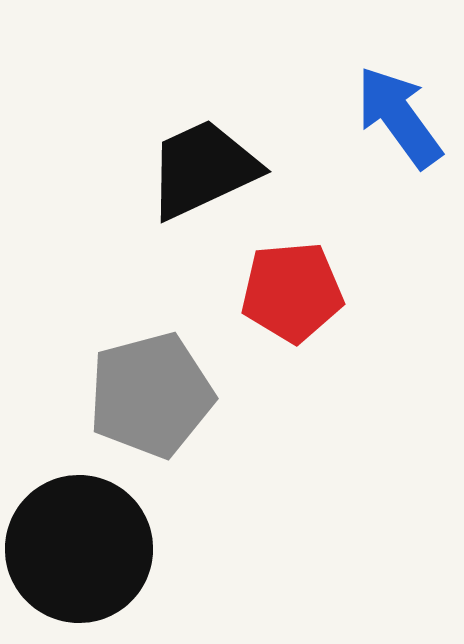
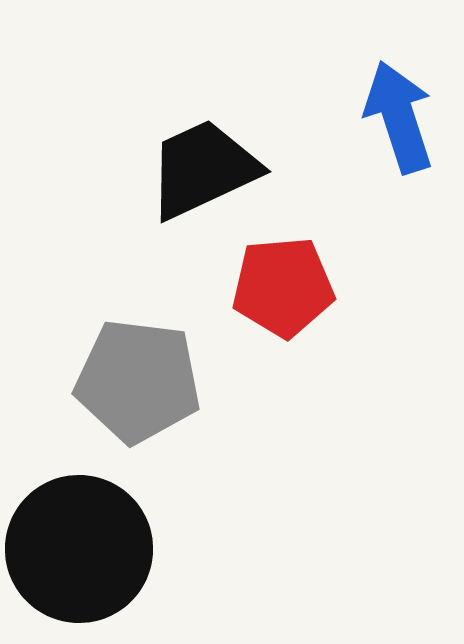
blue arrow: rotated 18 degrees clockwise
red pentagon: moved 9 px left, 5 px up
gray pentagon: moved 13 px left, 14 px up; rotated 22 degrees clockwise
